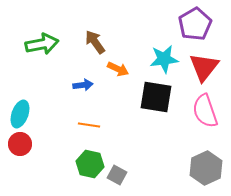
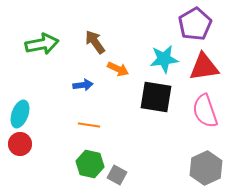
red triangle: rotated 44 degrees clockwise
